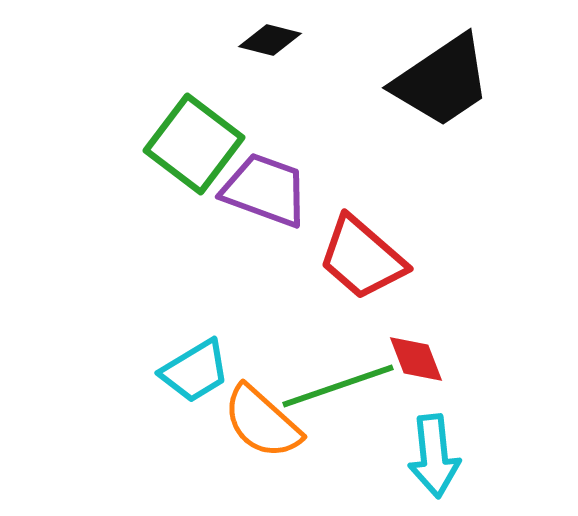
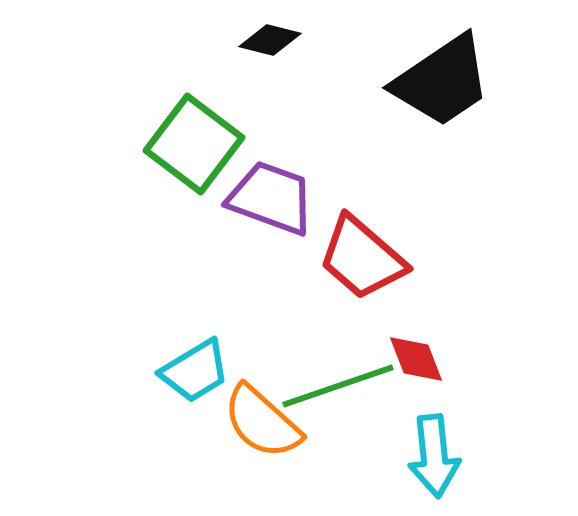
purple trapezoid: moved 6 px right, 8 px down
